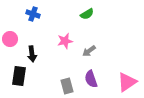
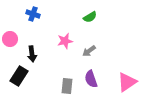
green semicircle: moved 3 px right, 3 px down
black rectangle: rotated 24 degrees clockwise
gray rectangle: rotated 21 degrees clockwise
